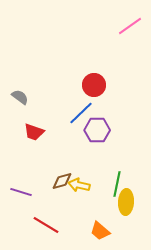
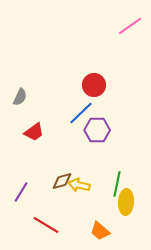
gray semicircle: rotated 78 degrees clockwise
red trapezoid: rotated 55 degrees counterclockwise
purple line: rotated 75 degrees counterclockwise
